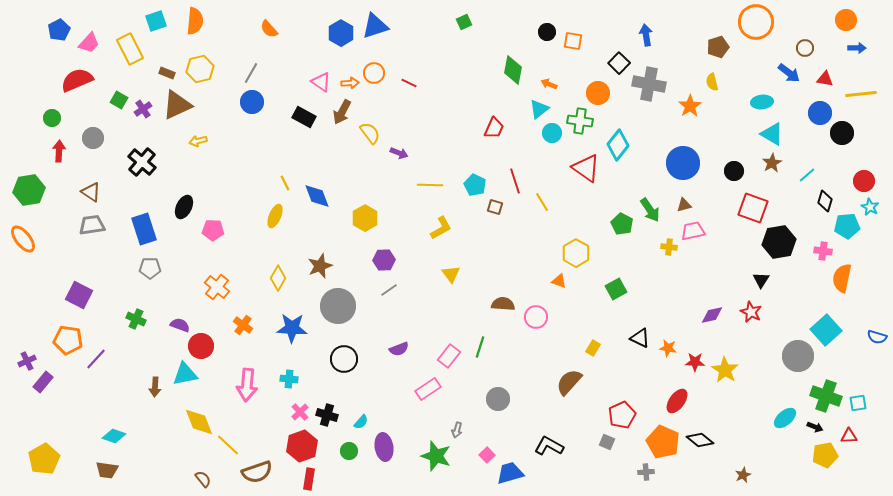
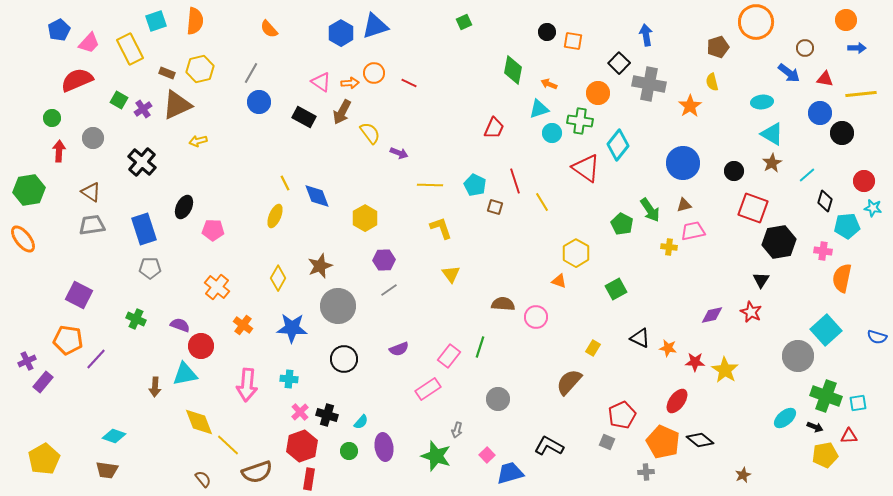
blue circle at (252, 102): moved 7 px right
cyan triangle at (539, 109): rotated 20 degrees clockwise
cyan star at (870, 207): moved 3 px right, 1 px down; rotated 18 degrees counterclockwise
yellow L-shape at (441, 228): rotated 80 degrees counterclockwise
